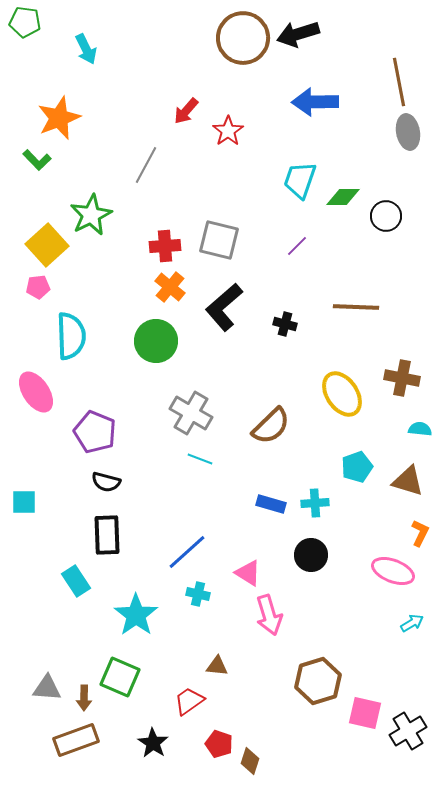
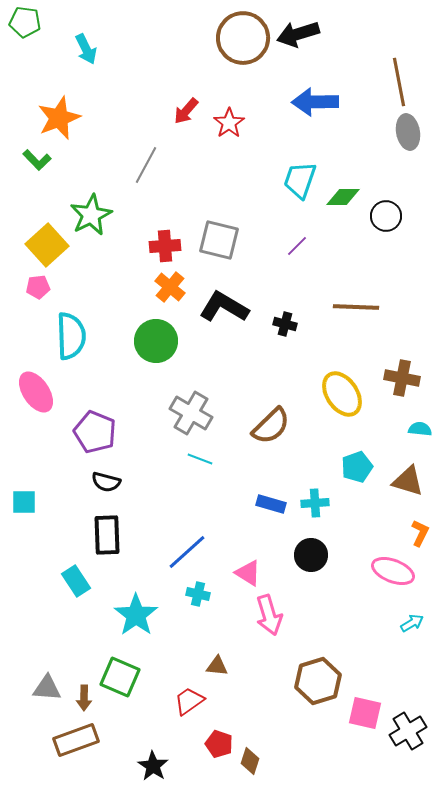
red star at (228, 131): moved 1 px right, 8 px up
black L-shape at (224, 307): rotated 72 degrees clockwise
black star at (153, 743): moved 23 px down
